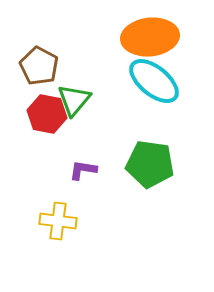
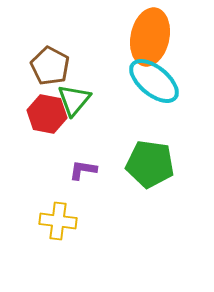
orange ellipse: rotated 72 degrees counterclockwise
brown pentagon: moved 11 px right
